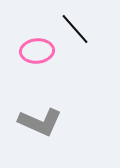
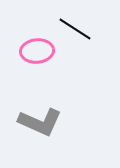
black line: rotated 16 degrees counterclockwise
